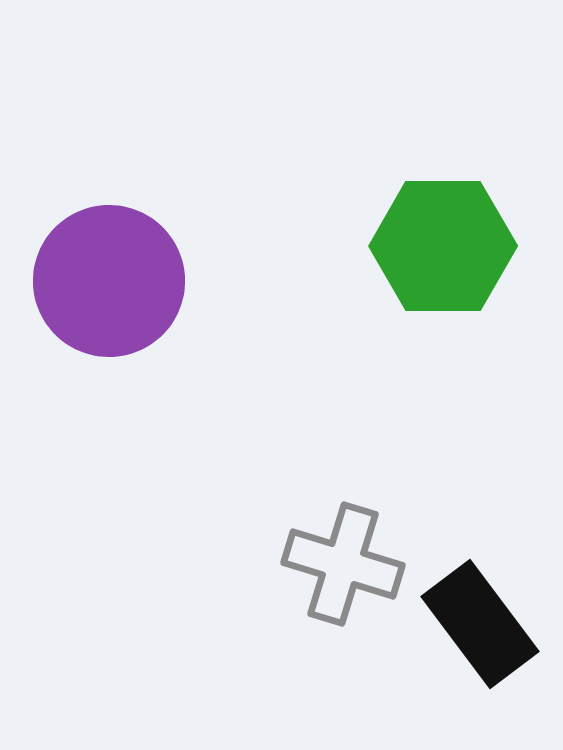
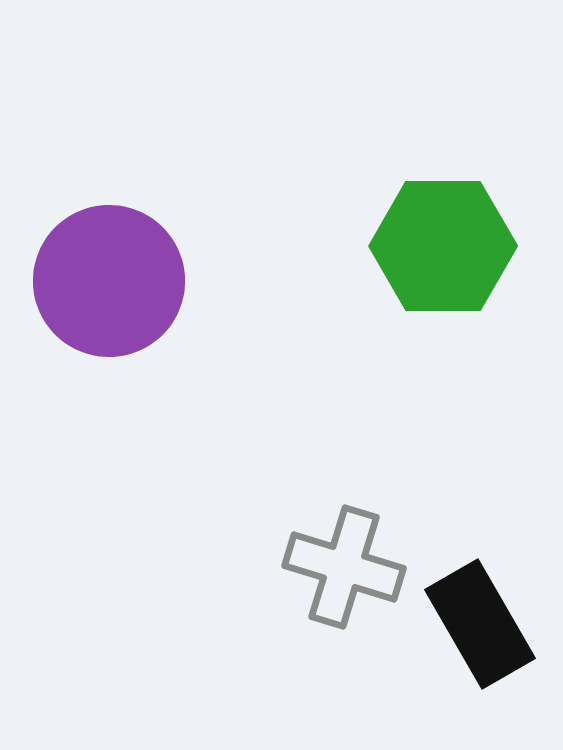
gray cross: moved 1 px right, 3 px down
black rectangle: rotated 7 degrees clockwise
